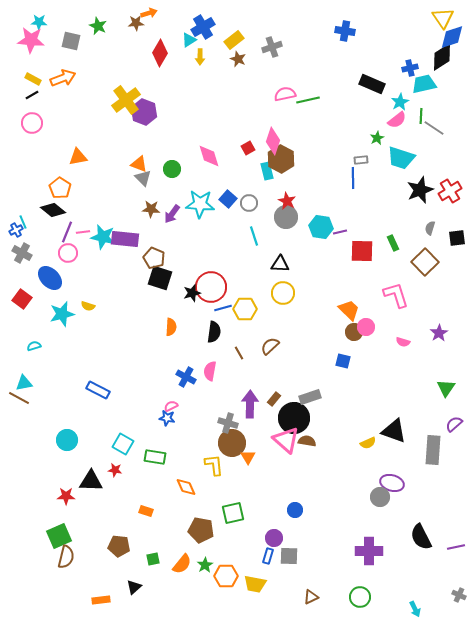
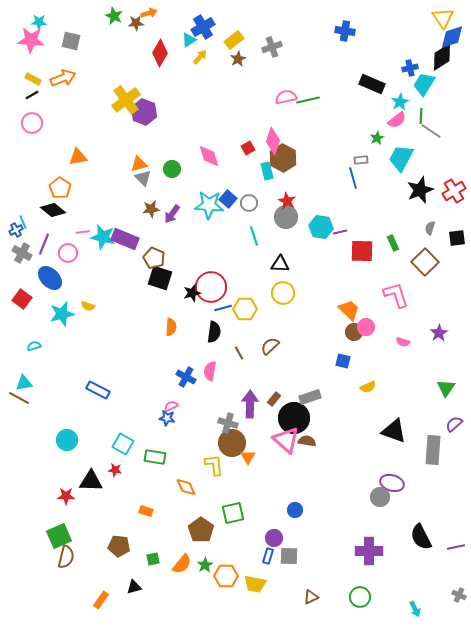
green star at (98, 26): moved 16 px right, 10 px up
yellow arrow at (200, 57): rotated 140 degrees counterclockwise
brown star at (238, 59): rotated 21 degrees clockwise
cyan trapezoid at (424, 84): rotated 45 degrees counterclockwise
pink semicircle at (285, 94): moved 1 px right, 3 px down
gray line at (434, 128): moved 3 px left, 3 px down
cyan trapezoid at (401, 158): rotated 100 degrees clockwise
brown hexagon at (281, 159): moved 2 px right, 1 px up
orange triangle at (139, 164): rotated 36 degrees counterclockwise
blue line at (353, 178): rotated 15 degrees counterclockwise
red cross at (450, 191): moved 4 px right
cyan star at (200, 204): moved 9 px right, 1 px down
brown star at (151, 209): rotated 12 degrees counterclockwise
purple line at (67, 232): moved 23 px left, 12 px down
purple rectangle at (125, 239): rotated 16 degrees clockwise
yellow semicircle at (368, 443): moved 56 px up
brown pentagon at (201, 530): rotated 25 degrees clockwise
black triangle at (134, 587): rotated 28 degrees clockwise
orange rectangle at (101, 600): rotated 48 degrees counterclockwise
